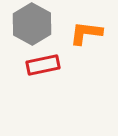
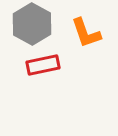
orange L-shape: rotated 116 degrees counterclockwise
